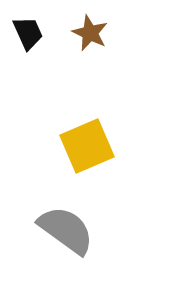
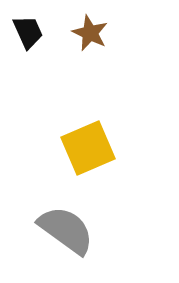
black trapezoid: moved 1 px up
yellow square: moved 1 px right, 2 px down
